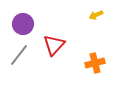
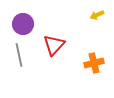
yellow arrow: moved 1 px right
gray line: rotated 50 degrees counterclockwise
orange cross: moved 1 px left
